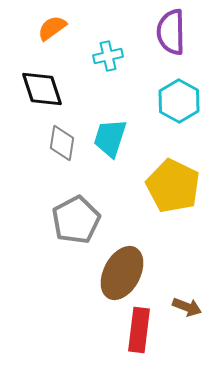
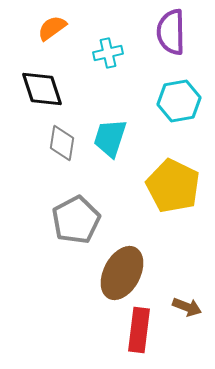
cyan cross: moved 3 px up
cyan hexagon: rotated 21 degrees clockwise
